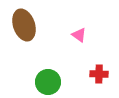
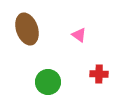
brown ellipse: moved 3 px right, 4 px down
